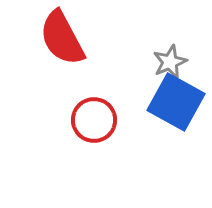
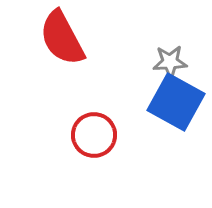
gray star: rotated 20 degrees clockwise
red circle: moved 15 px down
